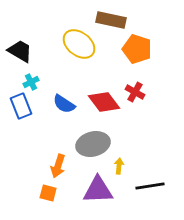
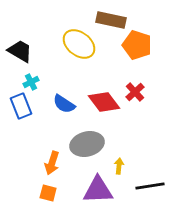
orange pentagon: moved 4 px up
red cross: rotated 18 degrees clockwise
gray ellipse: moved 6 px left
orange arrow: moved 6 px left, 3 px up
